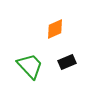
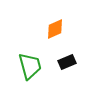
green trapezoid: rotated 28 degrees clockwise
